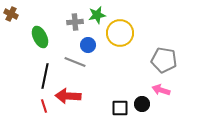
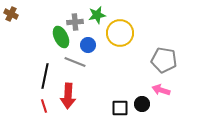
green ellipse: moved 21 px right
red arrow: rotated 90 degrees counterclockwise
